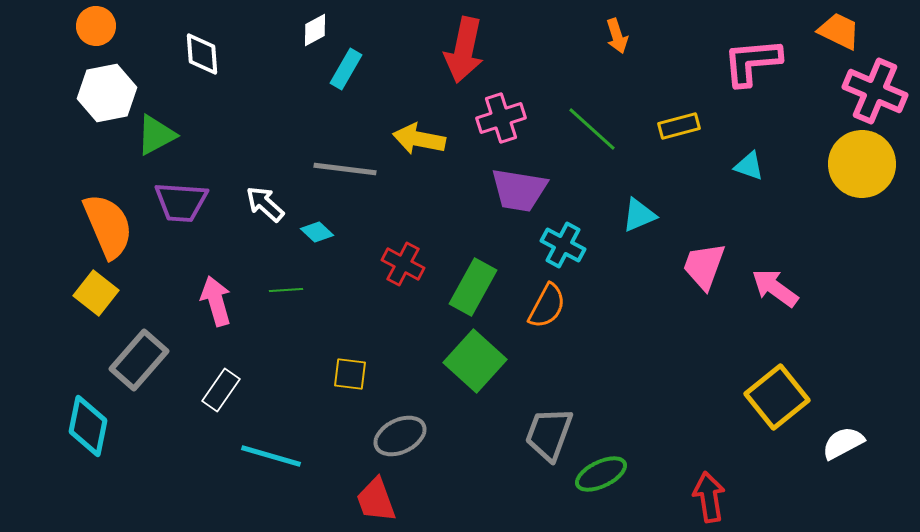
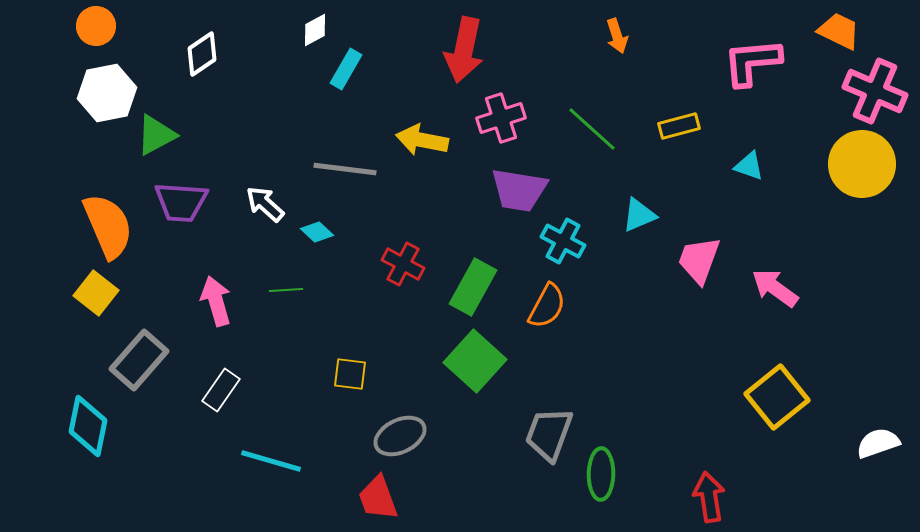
white diamond at (202, 54): rotated 60 degrees clockwise
yellow arrow at (419, 139): moved 3 px right, 1 px down
cyan cross at (563, 245): moved 4 px up
pink trapezoid at (704, 266): moved 5 px left, 6 px up
white semicircle at (843, 443): moved 35 px right; rotated 9 degrees clockwise
cyan line at (271, 456): moved 5 px down
green ellipse at (601, 474): rotated 63 degrees counterclockwise
red trapezoid at (376, 500): moved 2 px right, 2 px up
